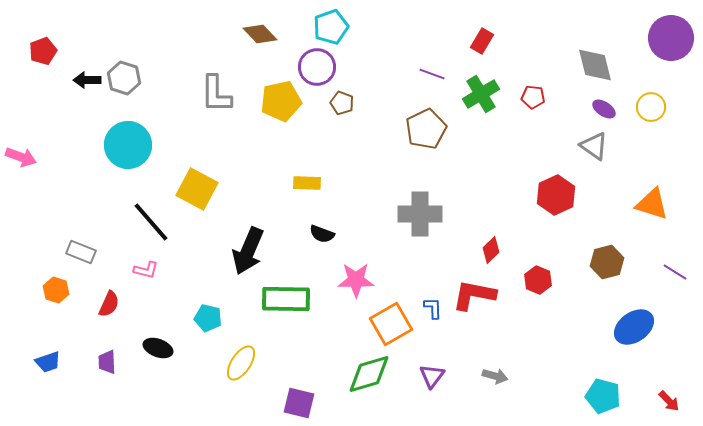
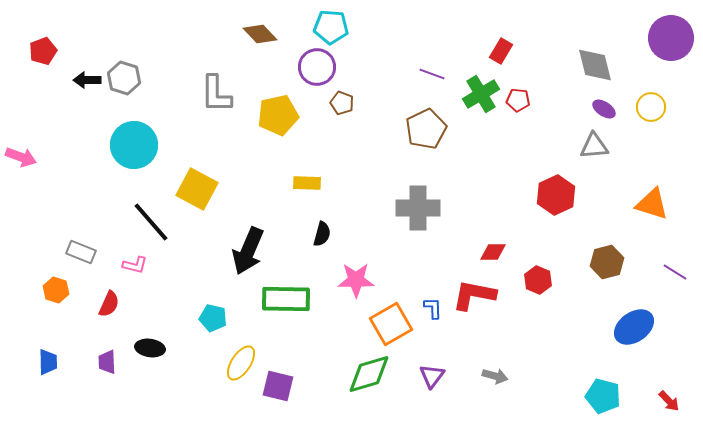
cyan pentagon at (331, 27): rotated 24 degrees clockwise
red rectangle at (482, 41): moved 19 px right, 10 px down
red pentagon at (533, 97): moved 15 px left, 3 px down
yellow pentagon at (281, 101): moved 3 px left, 14 px down
cyan circle at (128, 145): moved 6 px right
gray triangle at (594, 146): rotated 40 degrees counterclockwise
gray cross at (420, 214): moved 2 px left, 6 px up
black semicircle at (322, 234): rotated 95 degrees counterclockwise
red diamond at (491, 250): moved 2 px right, 2 px down; rotated 44 degrees clockwise
pink L-shape at (146, 270): moved 11 px left, 5 px up
cyan pentagon at (208, 318): moved 5 px right
black ellipse at (158, 348): moved 8 px left; rotated 12 degrees counterclockwise
blue trapezoid at (48, 362): rotated 72 degrees counterclockwise
purple square at (299, 403): moved 21 px left, 17 px up
